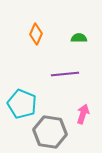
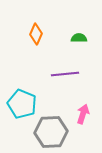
gray hexagon: moved 1 px right; rotated 12 degrees counterclockwise
